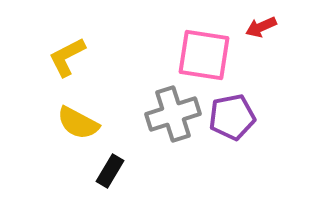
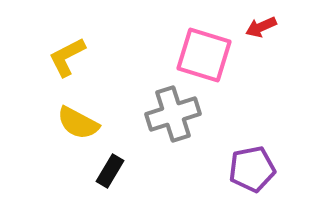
pink square: rotated 8 degrees clockwise
purple pentagon: moved 20 px right, 52 px down
